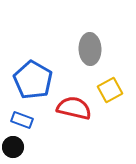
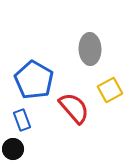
blue pentagon: moved 1 px right
red semicircle: rotated 36 degrees clockwise
blue rectangle: rotated 50 degrees clockwise
black circle: moved 2 px down
